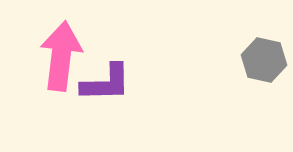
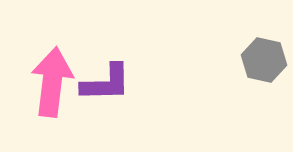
pink arrow: moved 9 px left, 26 px down
